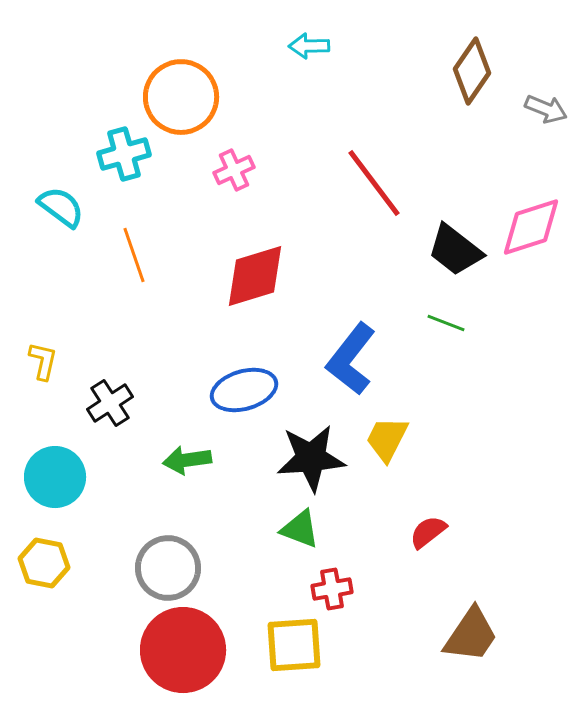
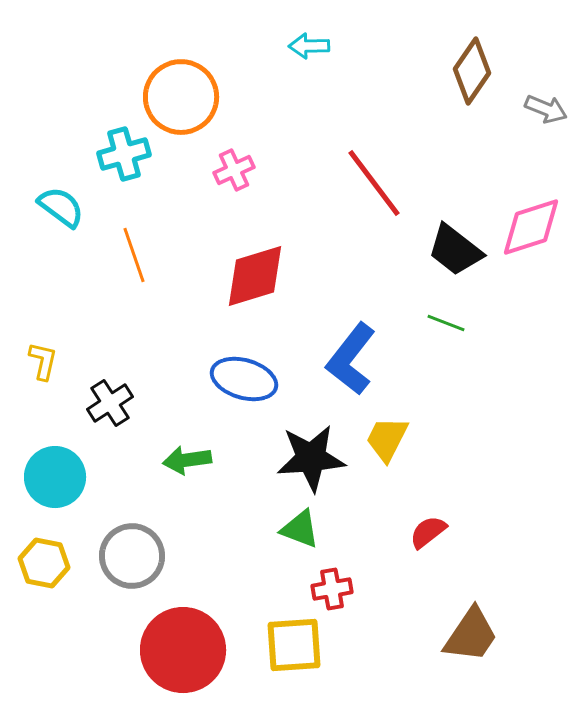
blue ellipse: moved 11 px up; rotated 32 degrees clockwise
gray circle: moved 36 px left, 12 px up
